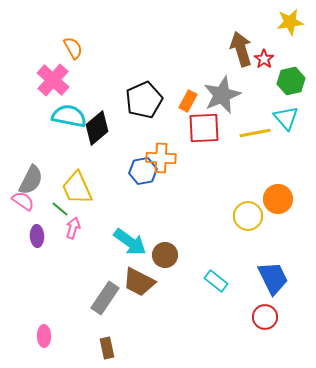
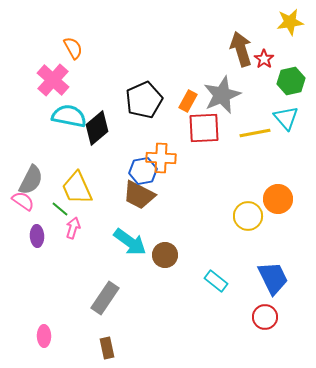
brown trapezoid: moved 87 px up
